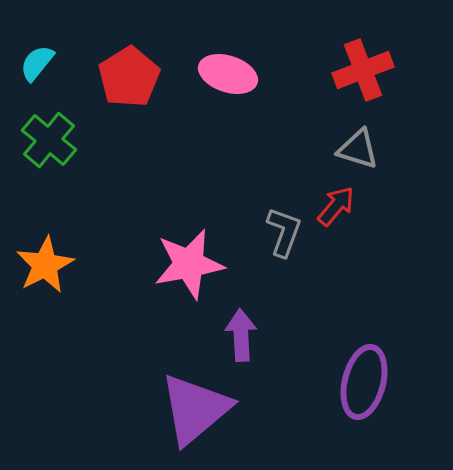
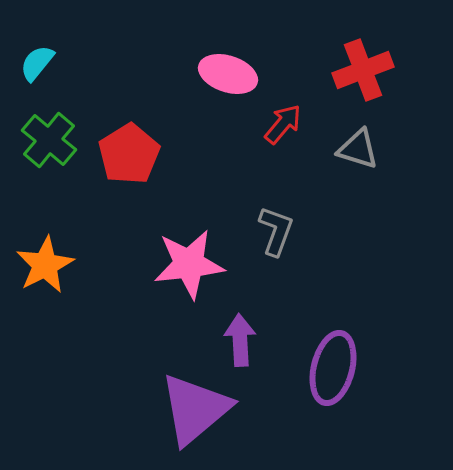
red pentagon: moved 77 px down
red arrow: moved 53 px left, 82 px up
gray L-shape: moved 8 px left, 1 px up
pink star: rotated 4 degrees clockwise
purple arrow: moved 1 px left, 5 px down
purple ellipse: moved 31 px left, 14 px up
